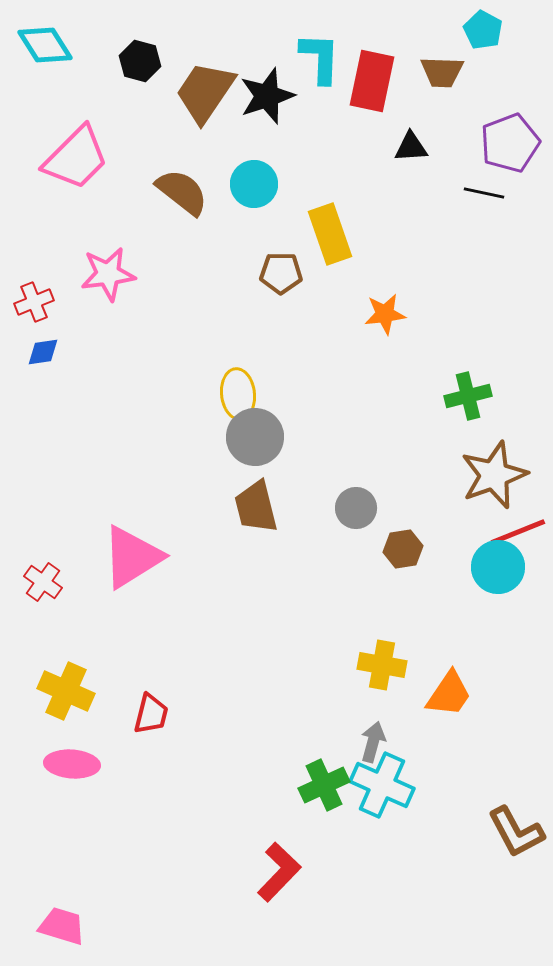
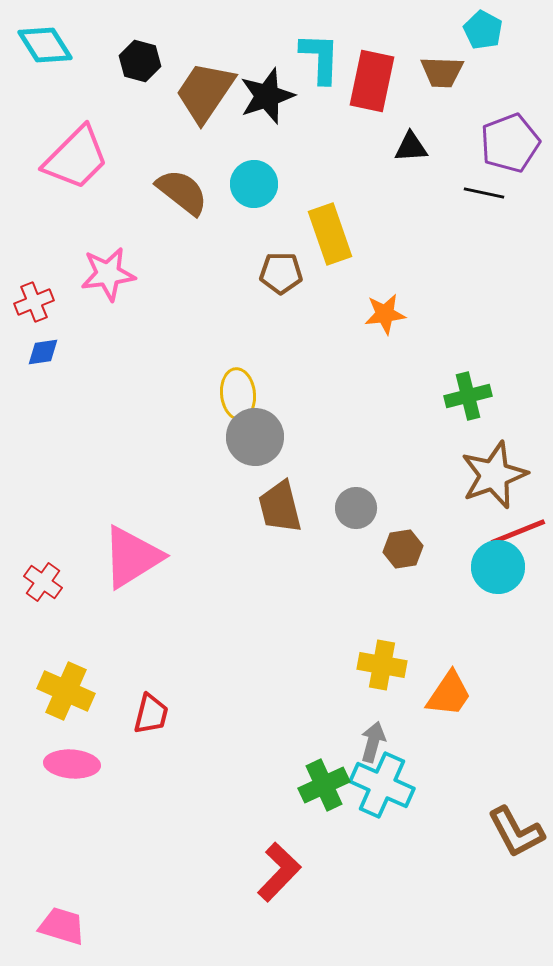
brown trapezoid at (256, 507): moved 24 px right
